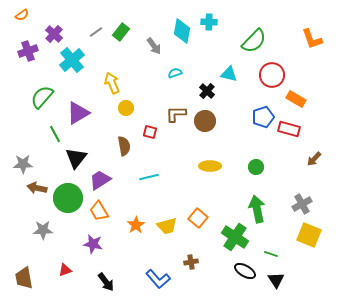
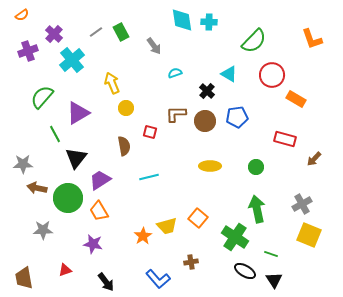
cyan diamond at (182, 31): moved 11 px up; rotated 20 degrees counterclockwise
green rectangle at (121, 32): rotated 66 degrees counterclockwise
cyan triangle at (229, 74): rotated 18 degrees clockwise
blue pentagon at (263, 117): moved 26 px left; rotated 10 degrees clockwise
red rectangle at (289, 129): moved 4 px left, 10 px down
orange star at (136, 225): moved 7 px right, 11 px down
black triangle at (276, 280): moved 2 px left
